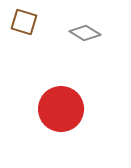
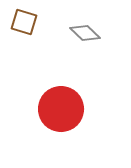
gray diamond: rotated 12 degrees clockwise
